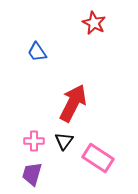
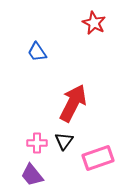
pink cross: moved 3 px right, 2 px down
pink rectangle: rotated 52 degrees counterclockwise
purple trapezoid: moved 1 px down; rotated 55 degrees counterclockwise
